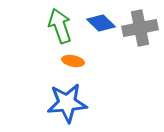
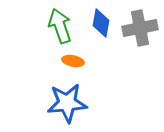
blue diamond: rotated 56 degrees clockwise
